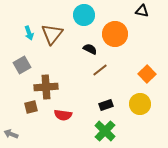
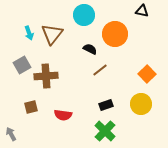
brown cross: moved 11 px up
yellow circle: moved 1 px right
gray arrow: rotated 40 degrees clockwise
